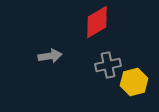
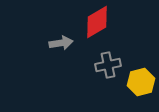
gray arrow: moved 11 px right, 13 px up
yellow hexagon: moved 7 px right
